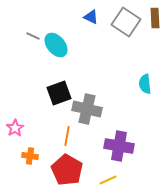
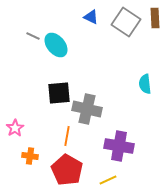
black square: rotated 15 degrees clockwise
